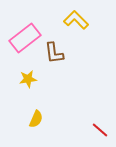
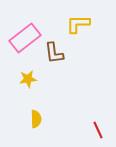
yellow L-shape: moved 2 px right, 4 px down; rotated 45 degrees counterclockwise
yellow semicircle: rotated 24 degrees counterclockwise
red line: moved 2 px left; rotated 24 degrees clockwise
